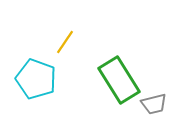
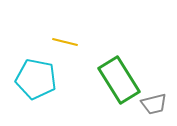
yellow line: rotated 70 degrees clockwise
cyan pentagon: rotated 9 degrees counterclockwise
